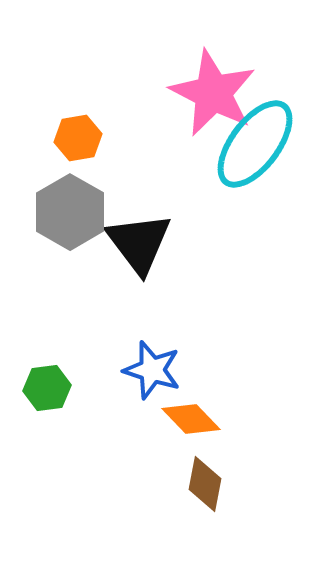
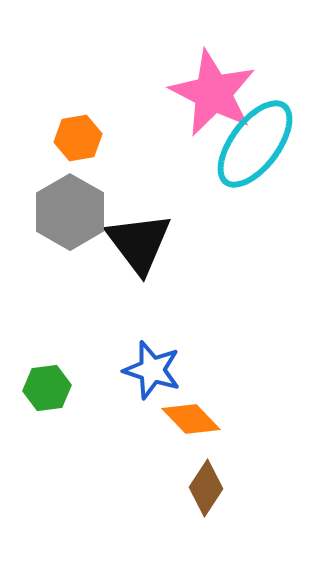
brown diamond: moved 1 px right, 4 px down; rotated 22 degrees clockwise
